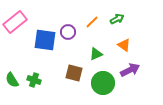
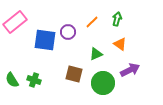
green arrow: rotated 48 degrees counterclockwise
orange triangle: moved 4 px left, 1 px up
brown square: moved 1 px down
